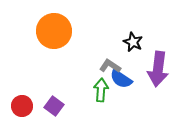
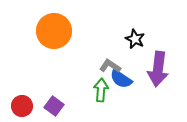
black star: moved 2 px right, 3 px up
